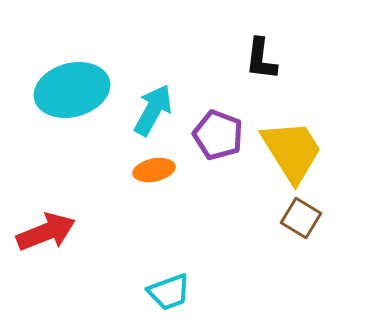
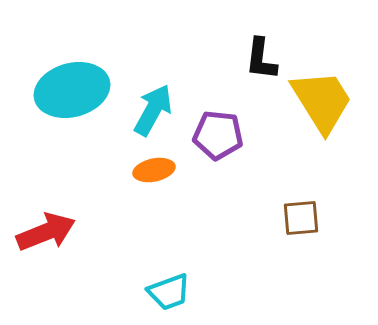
purple pentagon: rotated 15 degrees counterclockwise
yellow trapezoid: moved 30 px right, 50 px up
brown square: rotated 36 degrees counterclockwise
